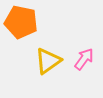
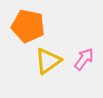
orange pentagon: moved 7 px right, 4 px down
